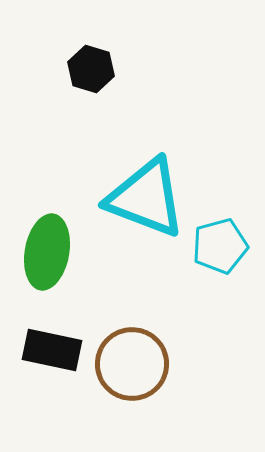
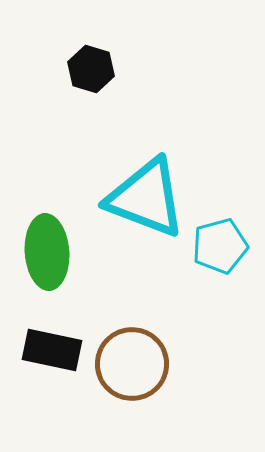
green ellipse: rotated 14 degrees counterclockwise
